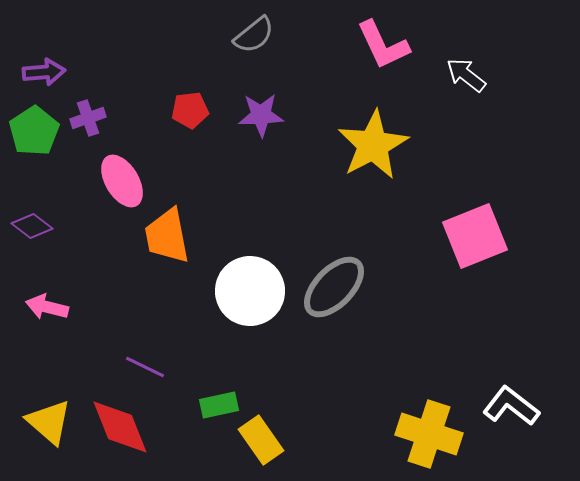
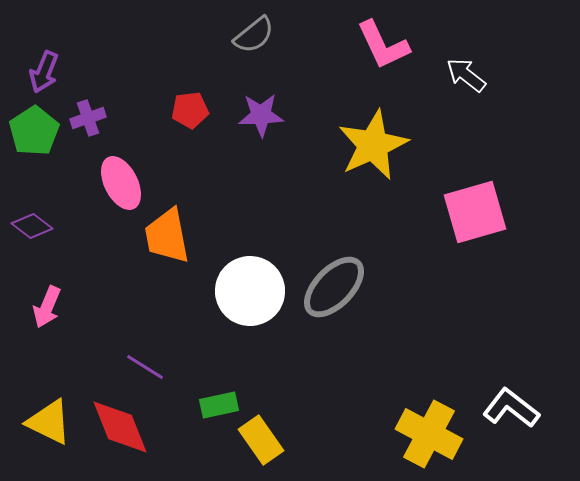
purple arrow: rotated 117 degrees clockwise
yellow star: rotated 4 degrees clockwise
pink ellipse: moved 1 px left, 2 px down; rotated 4 degrees clockwise
pink square: moved 24 px up; rotated 6 degrees clockwise
pink arrow: rotated 81 degrees counterclockwise
purple line: rotated 6 degrees clockwise
white L-shape: moved 2 px down
yellow triangle: rotated 15 degrees counterclockwise
yellow cross: rotated 10 degrees clockwise
